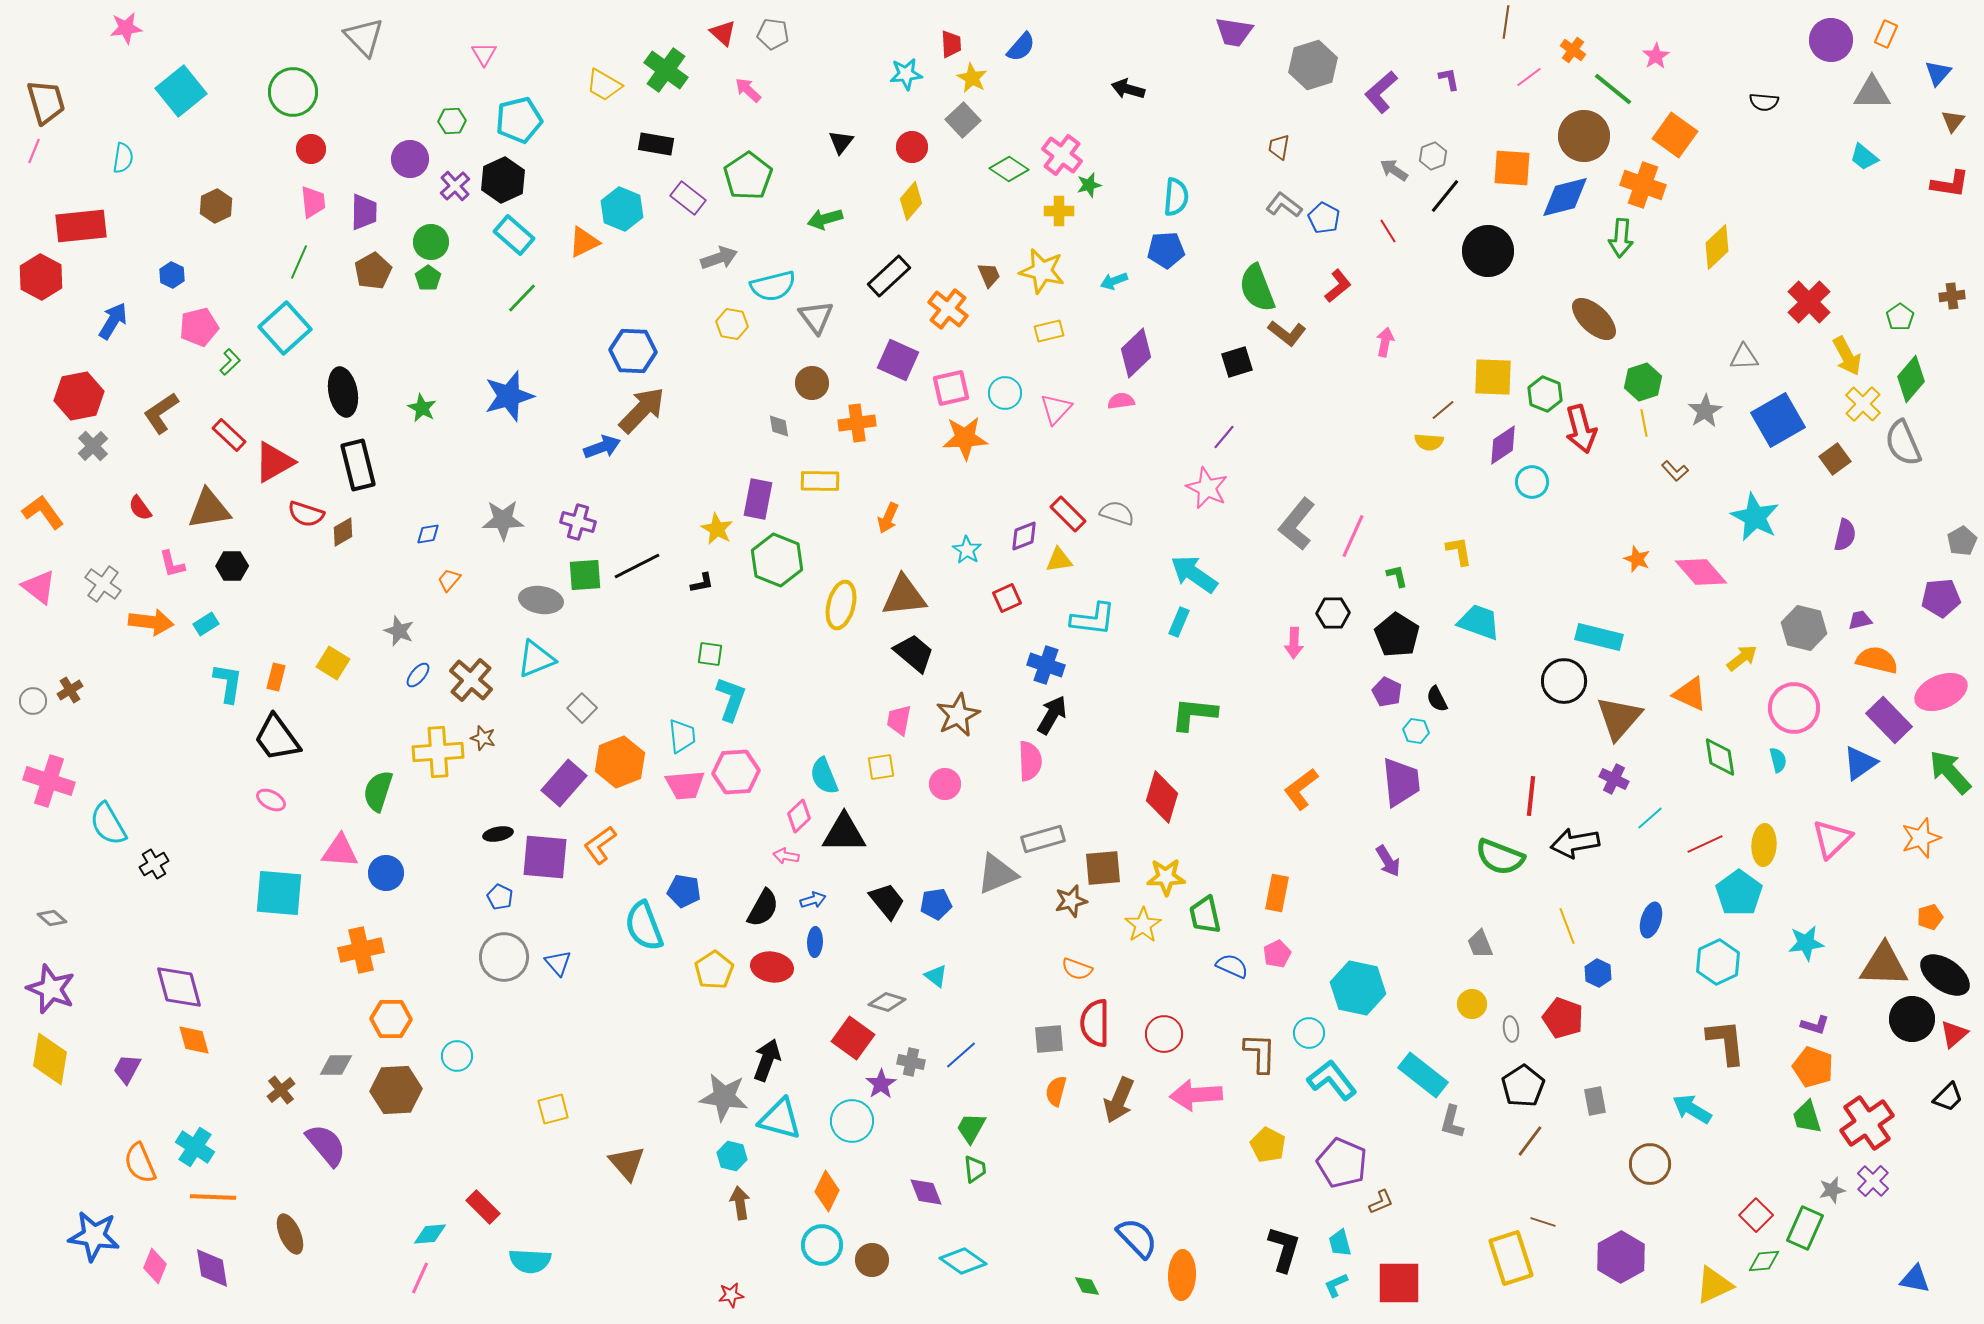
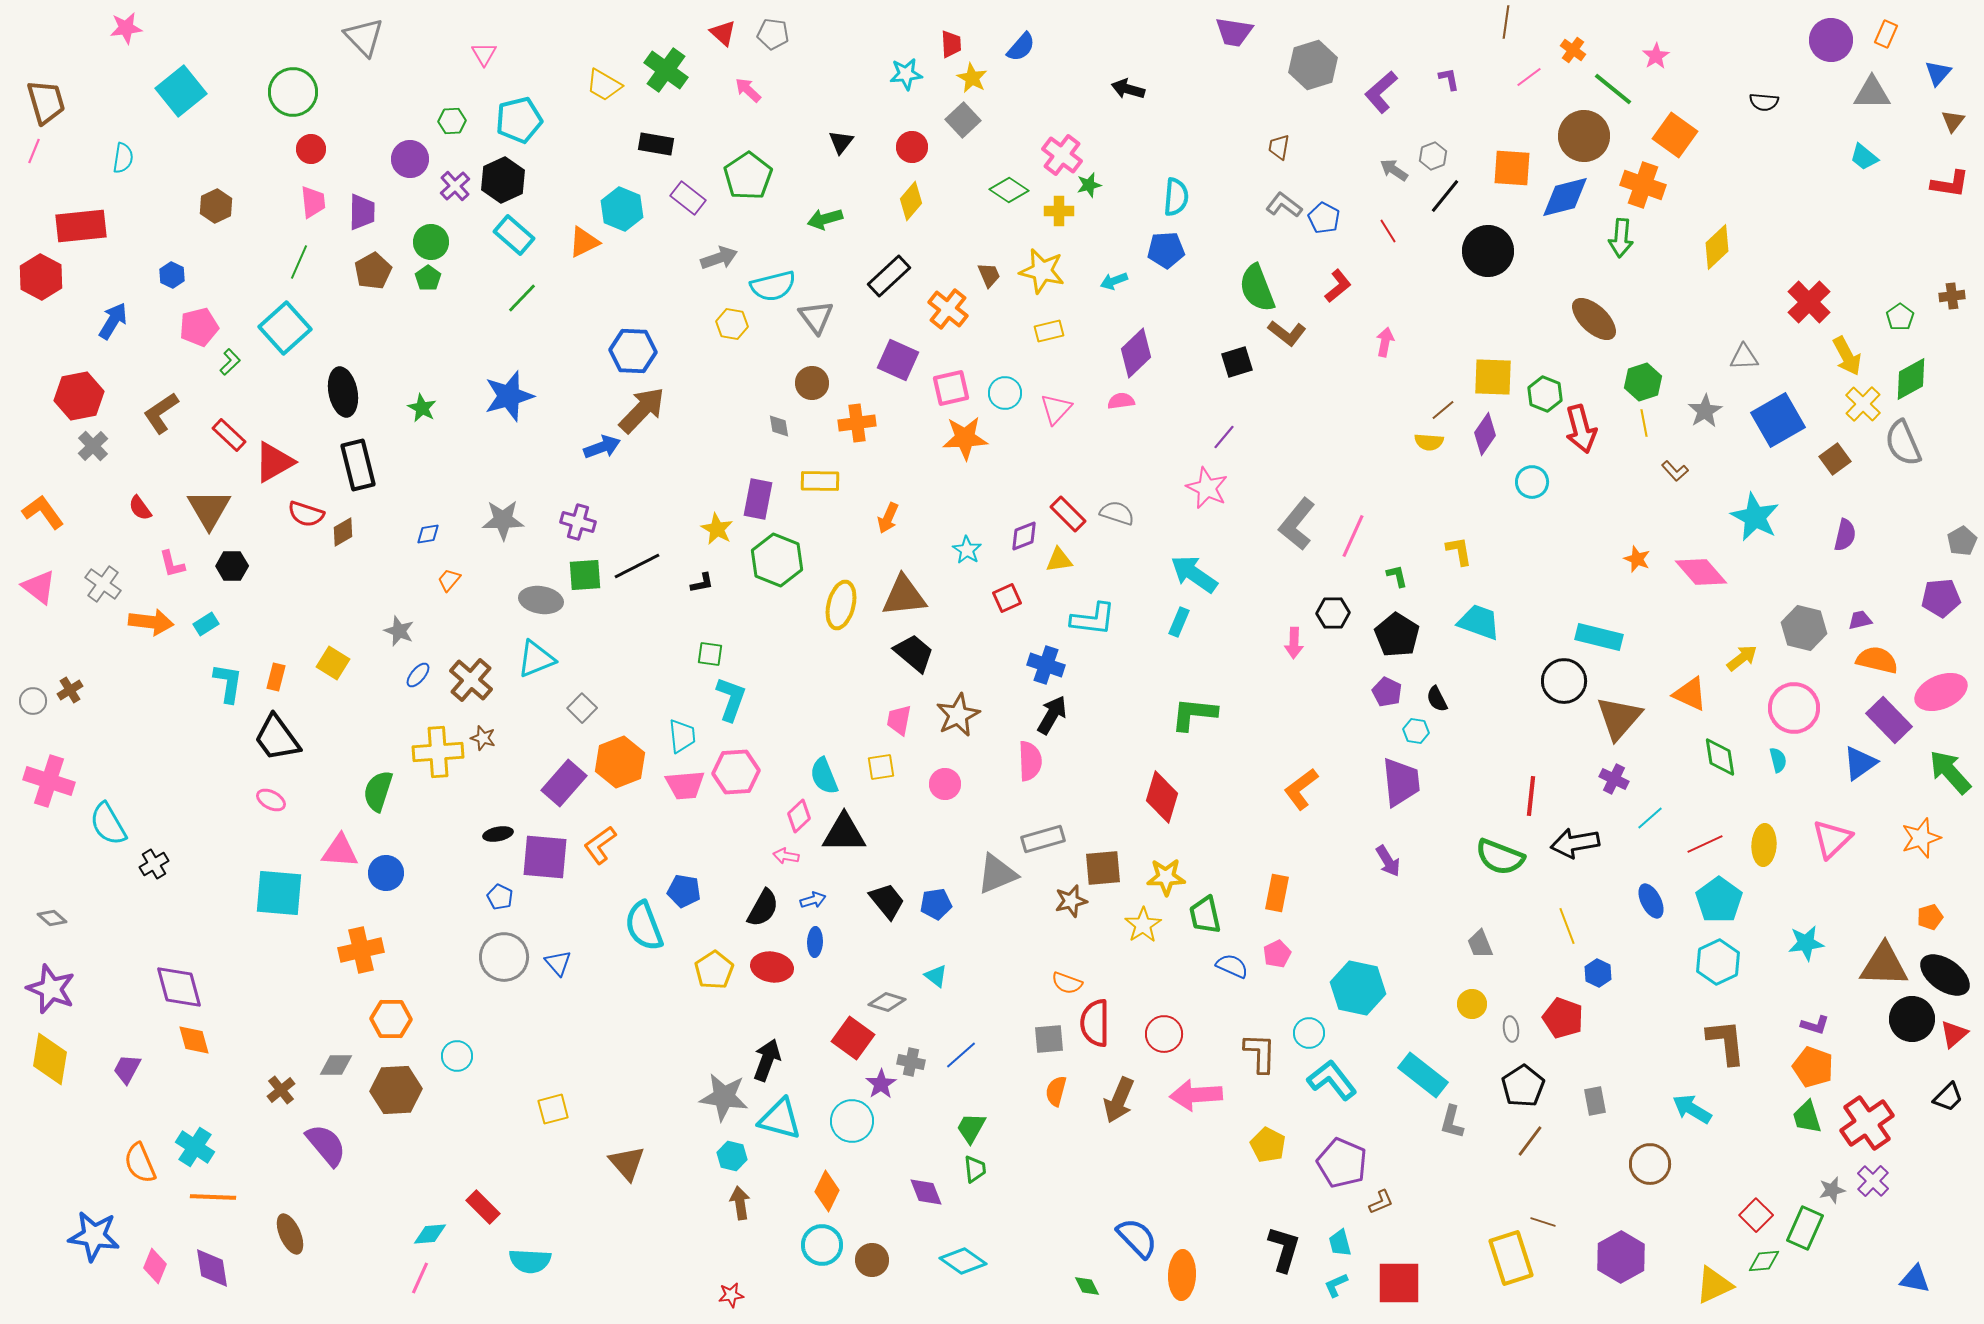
green diamond at (1009, 169): moved 21 px down
purple trapezoid at (364, 212): moved 2 px left
green diamond at (1911, 379): rotated 21 degrees clockwise
purple diamond at (1503, 445): moved 18 px left, 11 px up; rotated 21 degrees counterclockwise
brown triangle at (209, 509): rotated 51 degrees counterclockwise
cyan pentagon at (1739, 893): moved 20 px left, 7 px down
blue ellipse at (1651, 920): moved 19 px up; rotated 44 degrees counterclockwise
orange semicircle at (1077, 969): moved 10 px left, 14 px down
